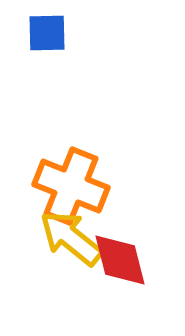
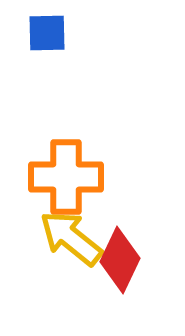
orange cross: moved 5 px left, 9 px up; rotated 22 degrees counterclockwise
red diamond: rotated 40 degrees clockwise
